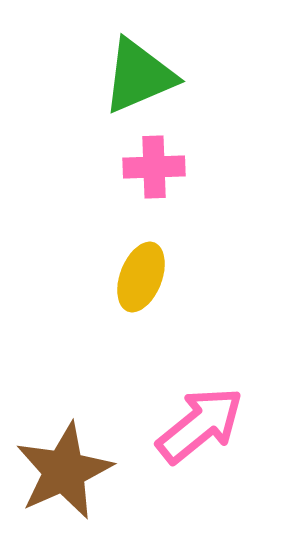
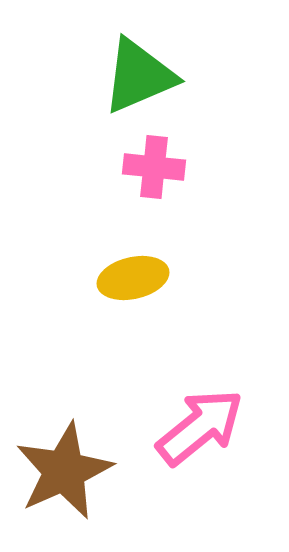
pink cross: rotated 8 degrees clockwise
yellow ellipse: moved 8 px left, 1 px down; rotated 56 degrees clockwise
pink arrow: moved 2 px down
